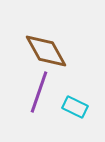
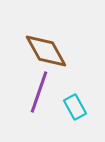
cyan rectangle: rotated 35 degrees clockwise
